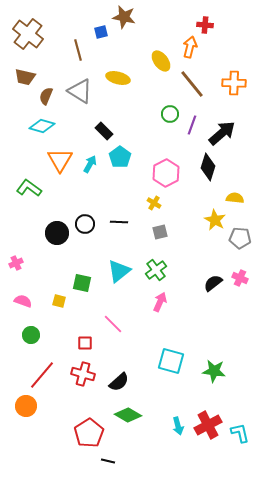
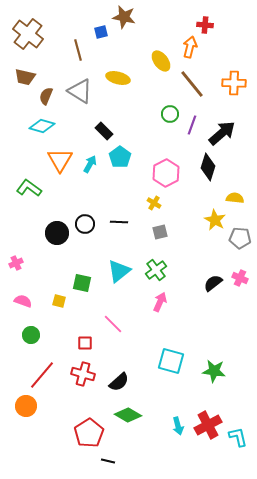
cyan L-shape at (240, 433): moved 2 px left, 4 px down
